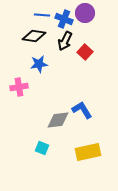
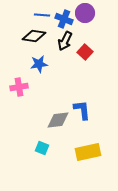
blue L-shape: rotated 25 degrees clockwise
